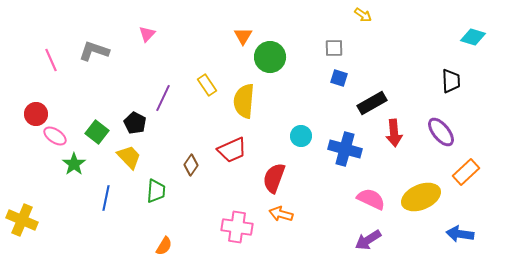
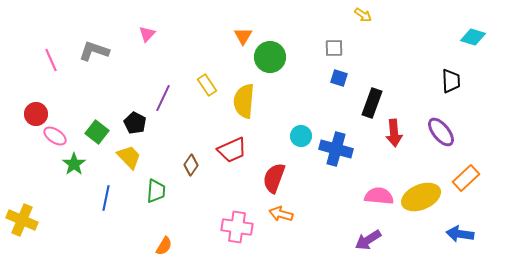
black rectangle: rotated 40 degrees counterclockwise
blue cross: moved 9 px left
orange rectangle: moved 6 px down
pink semicircle: moved 8 px right, 3 px up; rotated 20 degrees counterclockwise
